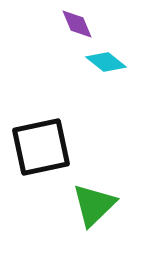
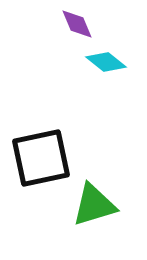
black square: moved 11 px down
green triangle: rotated 27 degrees clockwise
